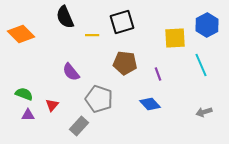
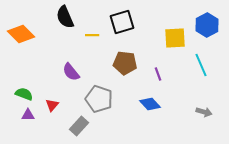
gray arrow: rotated 147 degrees counterclockwise
